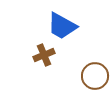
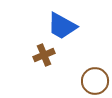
brown circle: moved 5 px down
